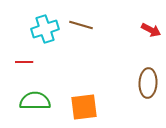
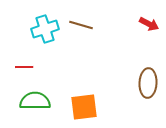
red arrow: moved 2 px left, 6 px up
red line: moved 5 px down
